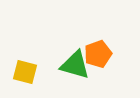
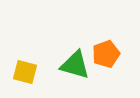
orange pentagon: moved 8 px right
